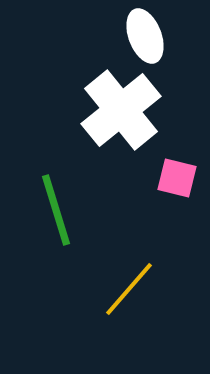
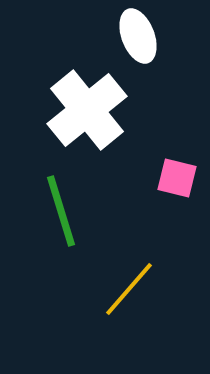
white ellipse: moved 7 px left
white cross: moved 34 px left
green line: moved 5 px right, 1 px down
